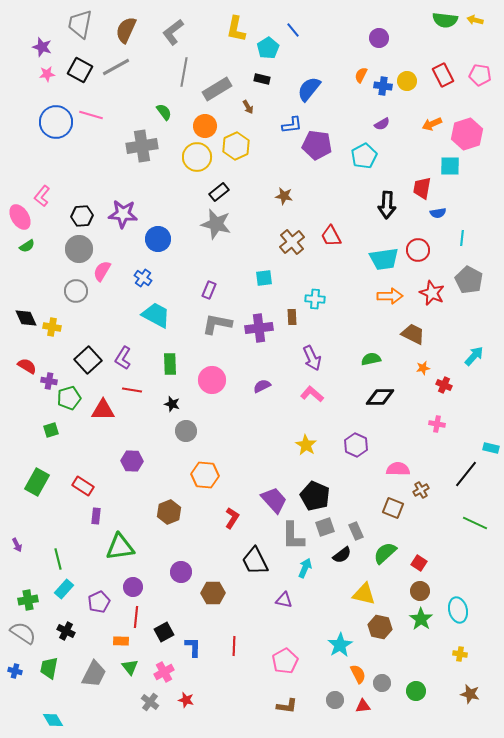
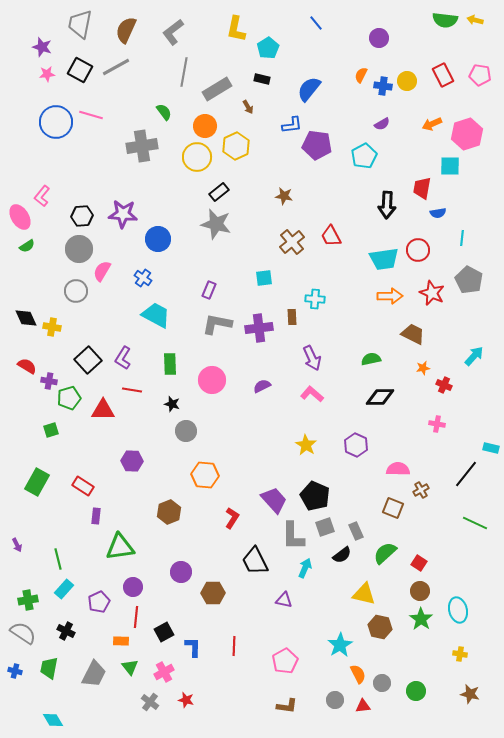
blue line at (293, 30): moved 23 px right, 7 px up
